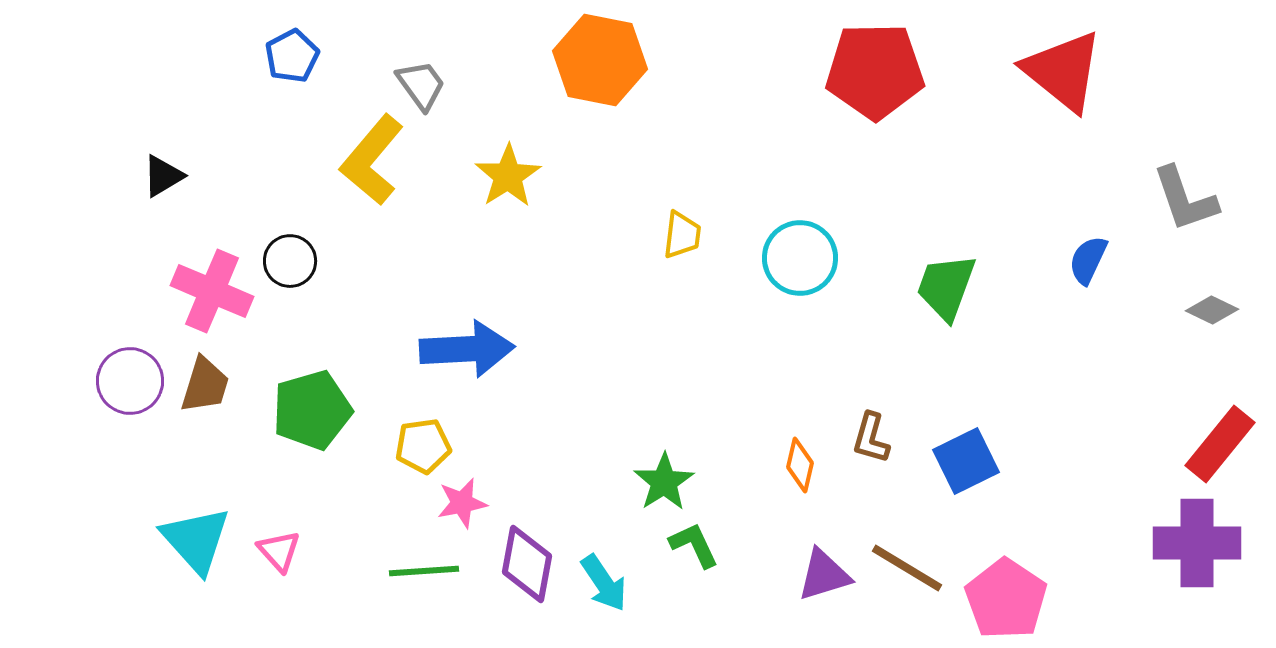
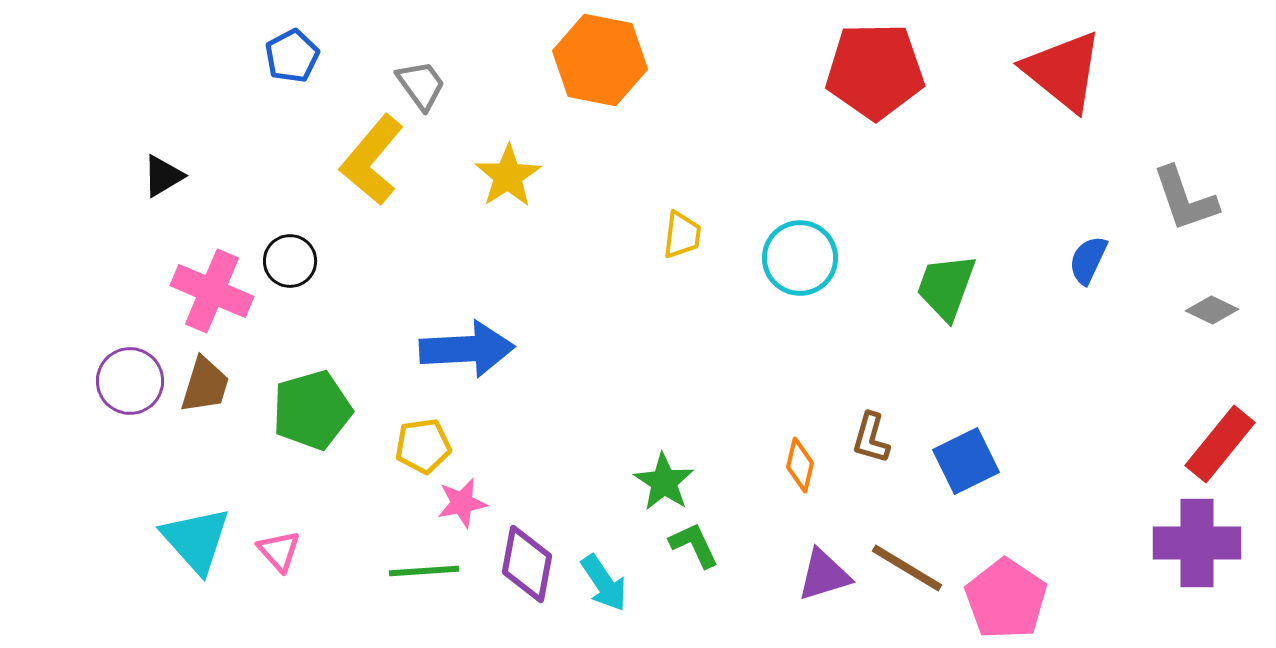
green star: rotated 6 degrees counterclockwise
